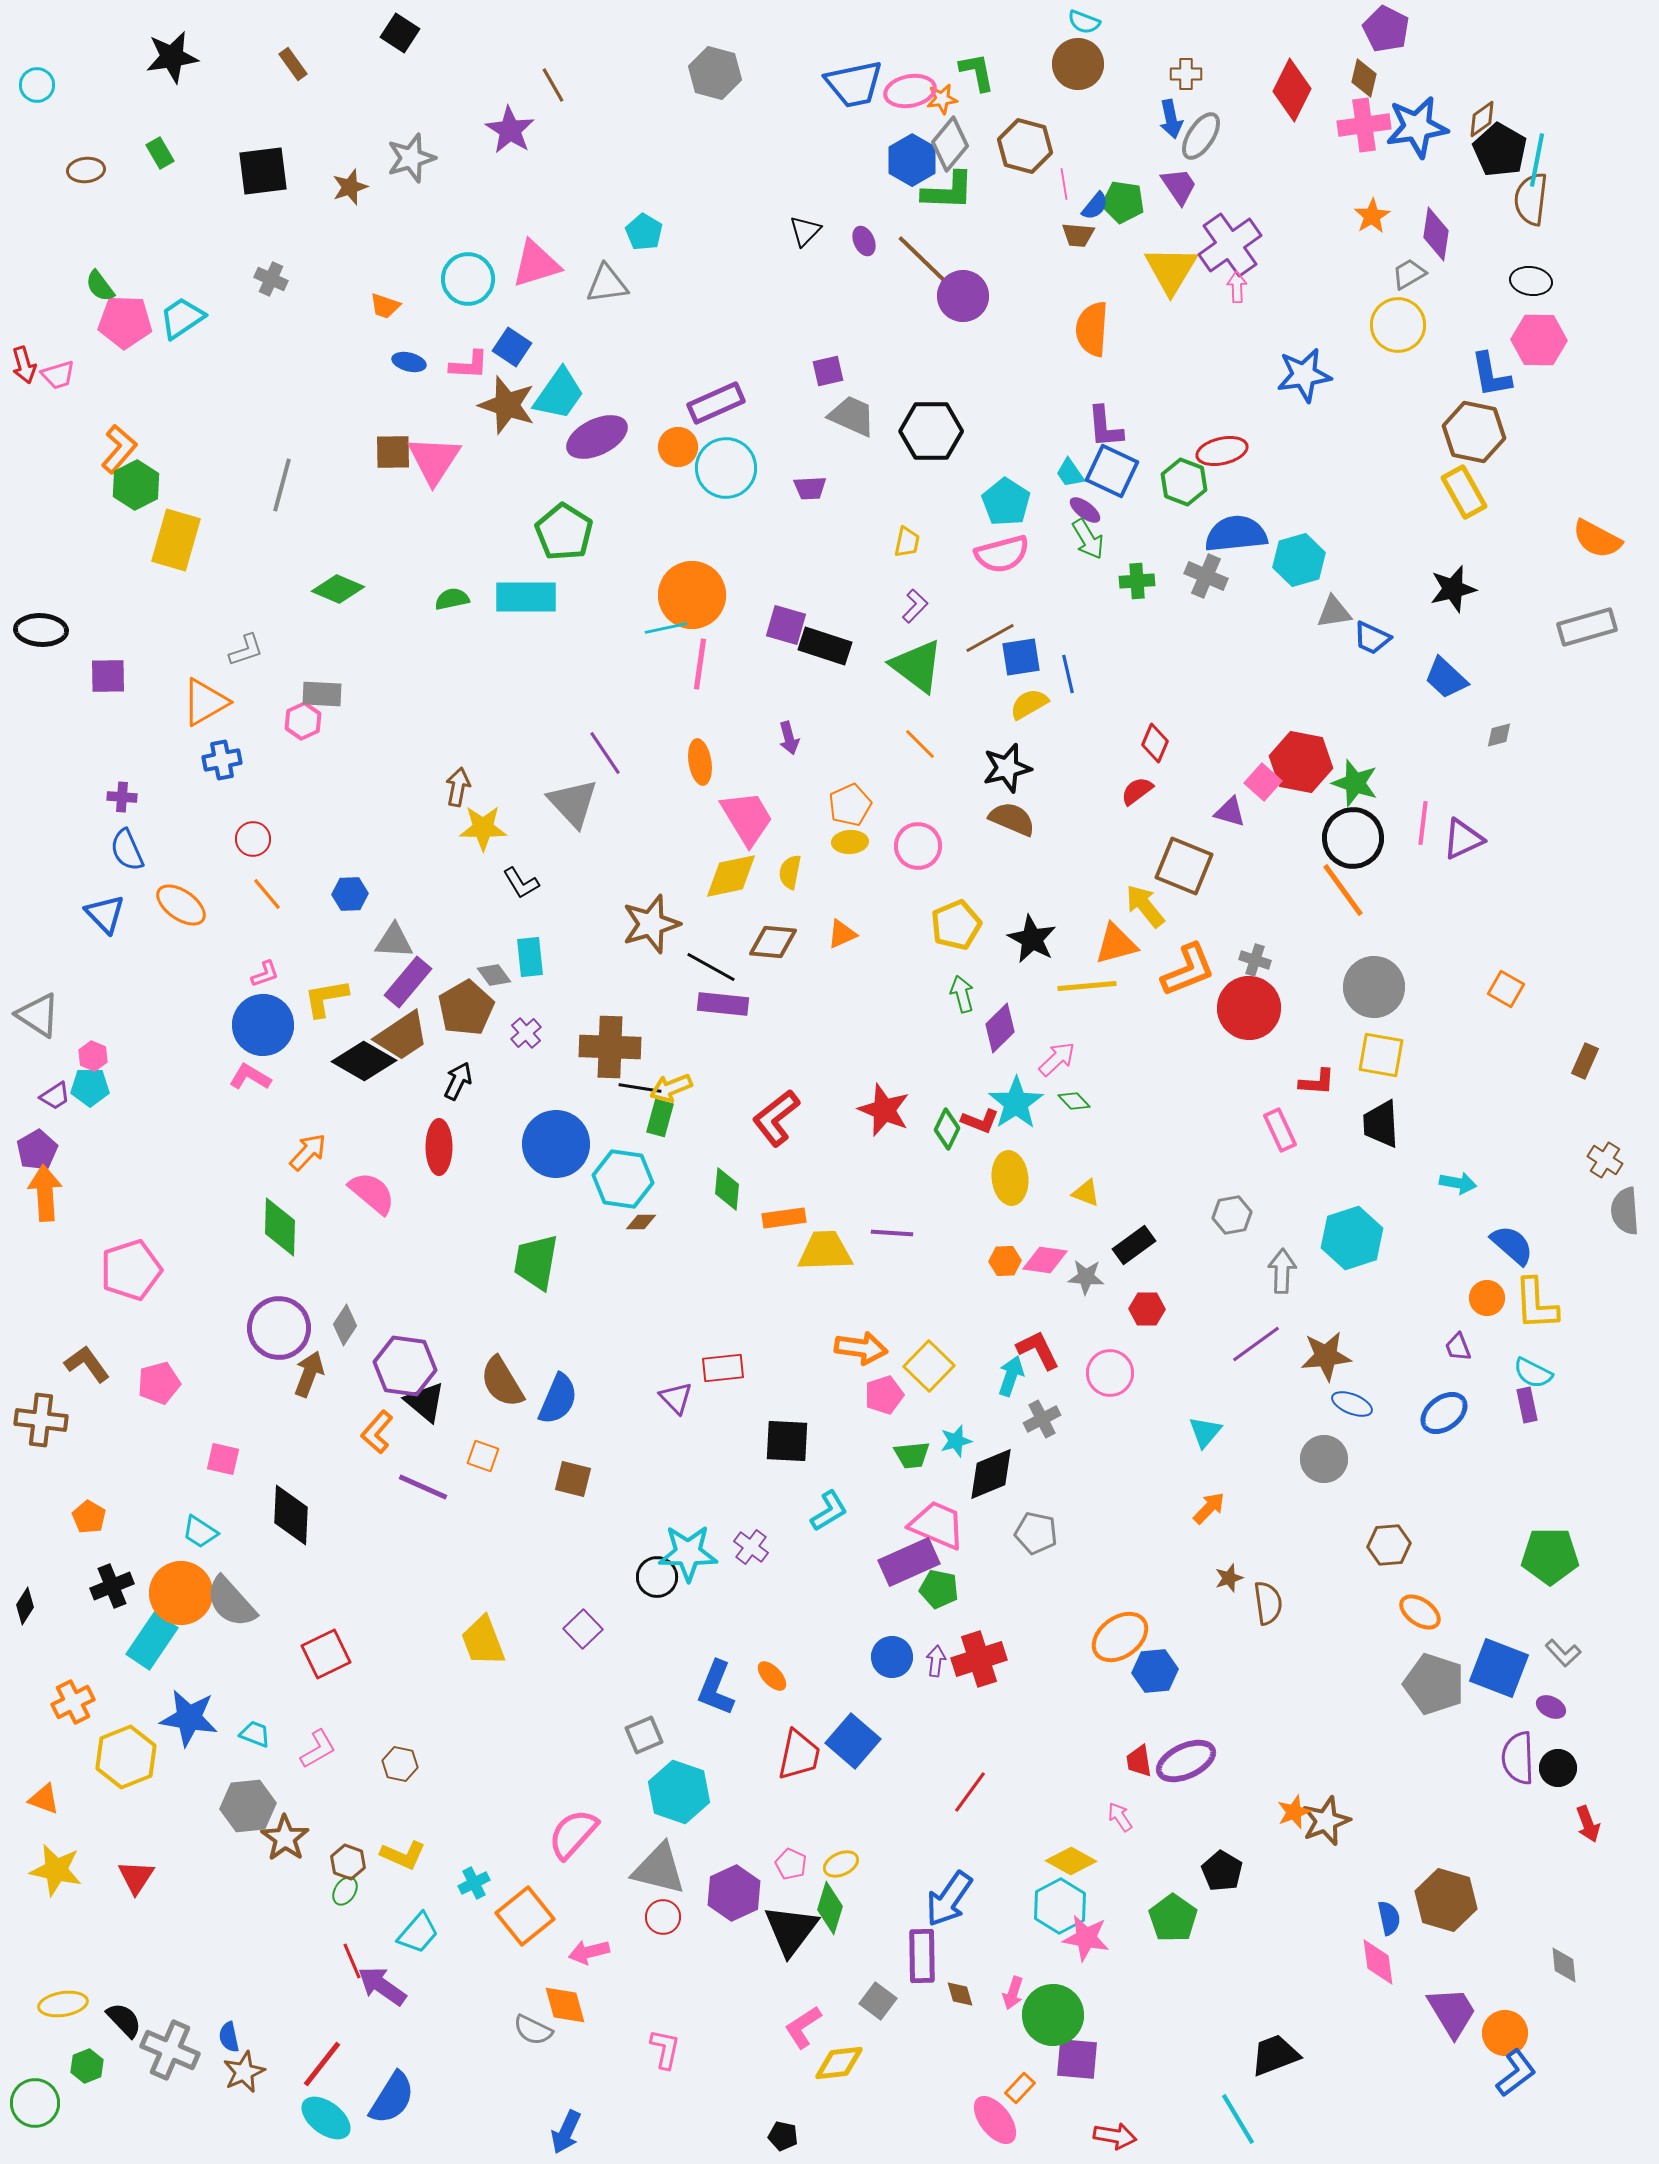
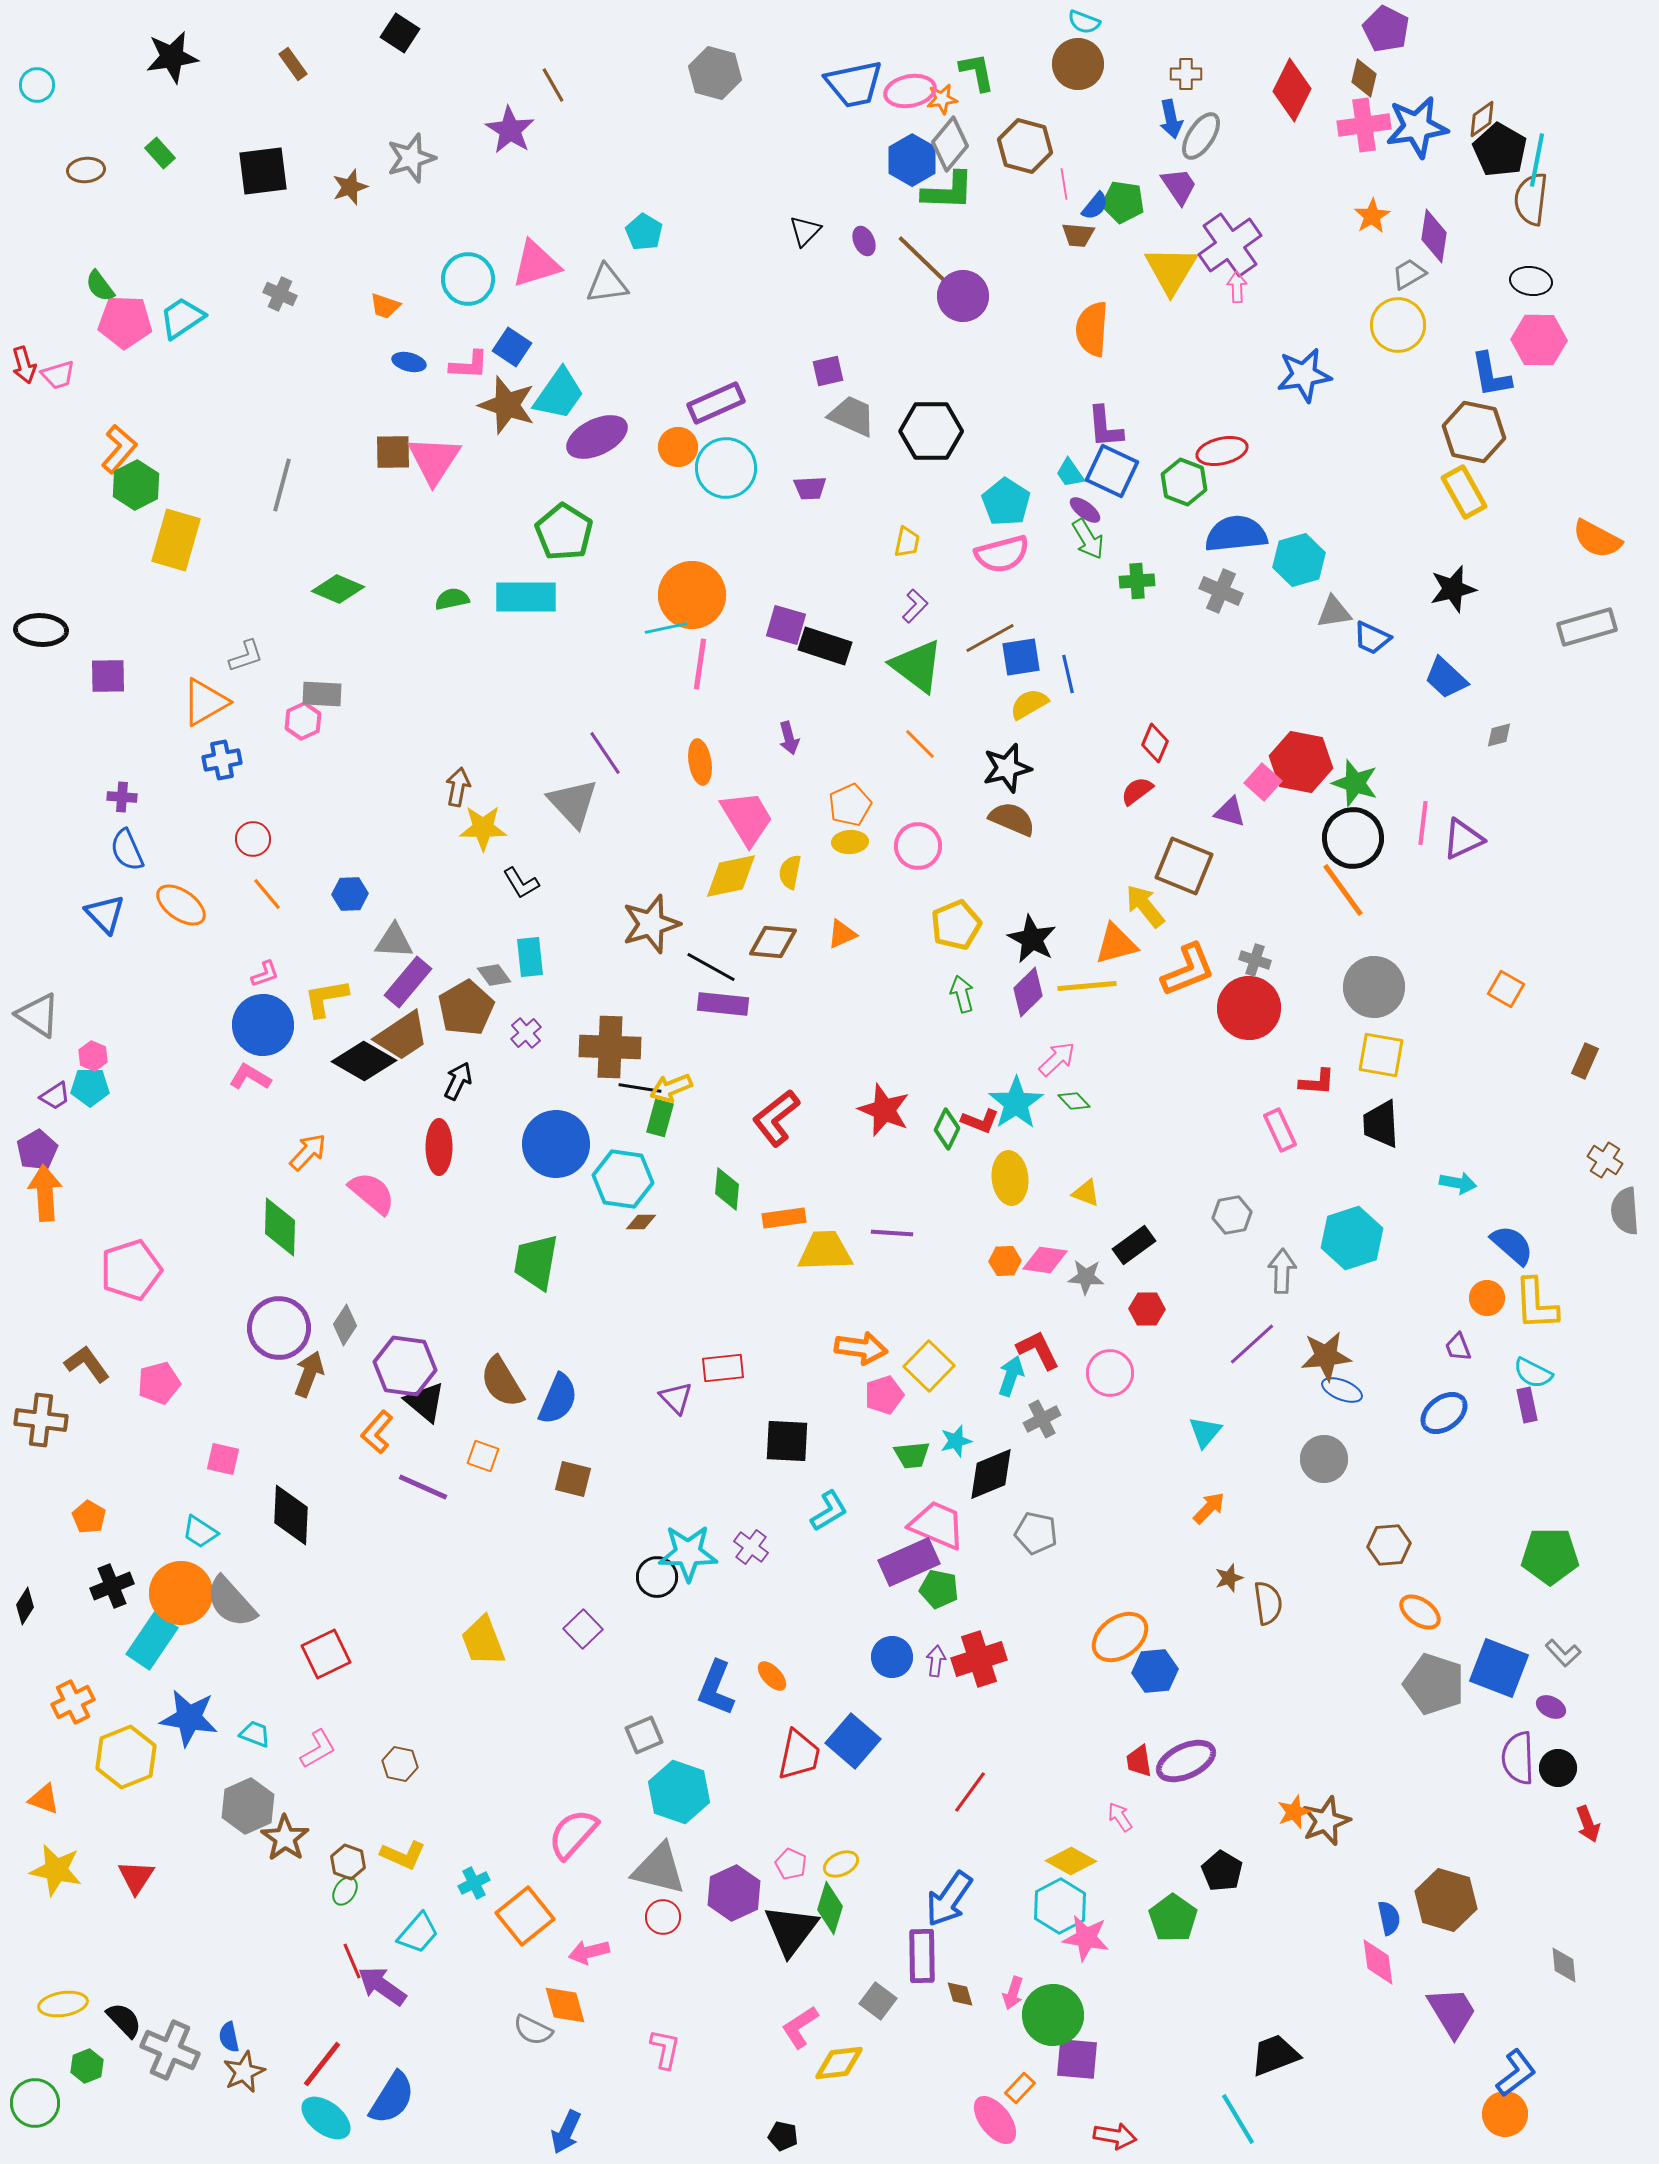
green rectangle at (160, 153): rotated 12 degrees counterclockwise
purple diamond at (1436, 234): moved 2 px left, 2 px down
gray cross at (271, 279): moved 9 px right, 15 px down
gray cross at (1206, 576): moved 15 px right, 15 px down
gray L-shape at (246, 650): moved 6 px down
purple diamond at (1000, 1028): moved 28 px right, 36 px up
purple line at (1256, 1344): moved 4 px left; rotated 6 degrees counterclockwise
blue ellipse at (1352, 1404): moved 10 px left, 14 px up
gray hexagon at (248, 1806): rotated 18 degrees counterclockwise
pink L-shape at (803, 2027): moved 3 px left
orange circle at (1505, 2033): moved 81 px down
